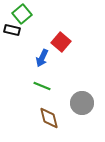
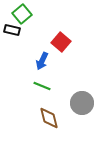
blue arrow: moved 3 px down
